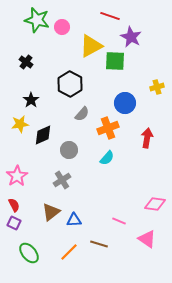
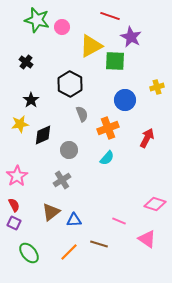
blue circle: moved 3 px up
gray semicircle: rotated 63 degrees counterclockwise
red arrow: rotated 18 degrees clockwise
pink diamond: rotated 10 degrees clockwise
